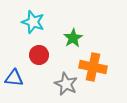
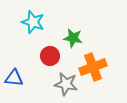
green star: rotated 30 degrees counterclockwise
red circle: moved 11 px right, 1 px down
orange cross: rotated 32 degrees counterclockwise
gray star: rotated 15 degrees counterclockwise
